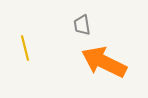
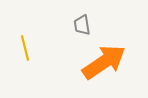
orange arrow: rotated 120 degrees clockwise
